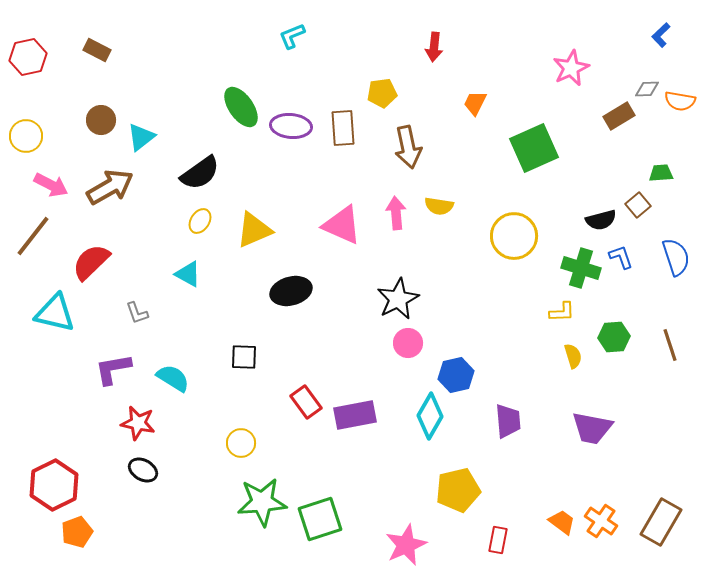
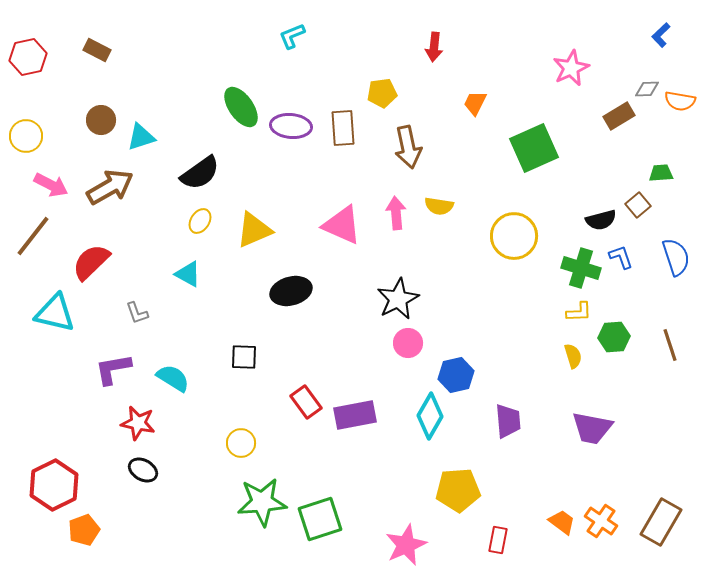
cyan triangle at (141, 137): rotated 20 degrees clockwise
yellow L-shape at (562, 312): moved 17 px right
yellow pentagon at (458, 490): rotated 9 degrees clockwise
orange pentagon at (77, 532): moved 7 px right, 2 px up
